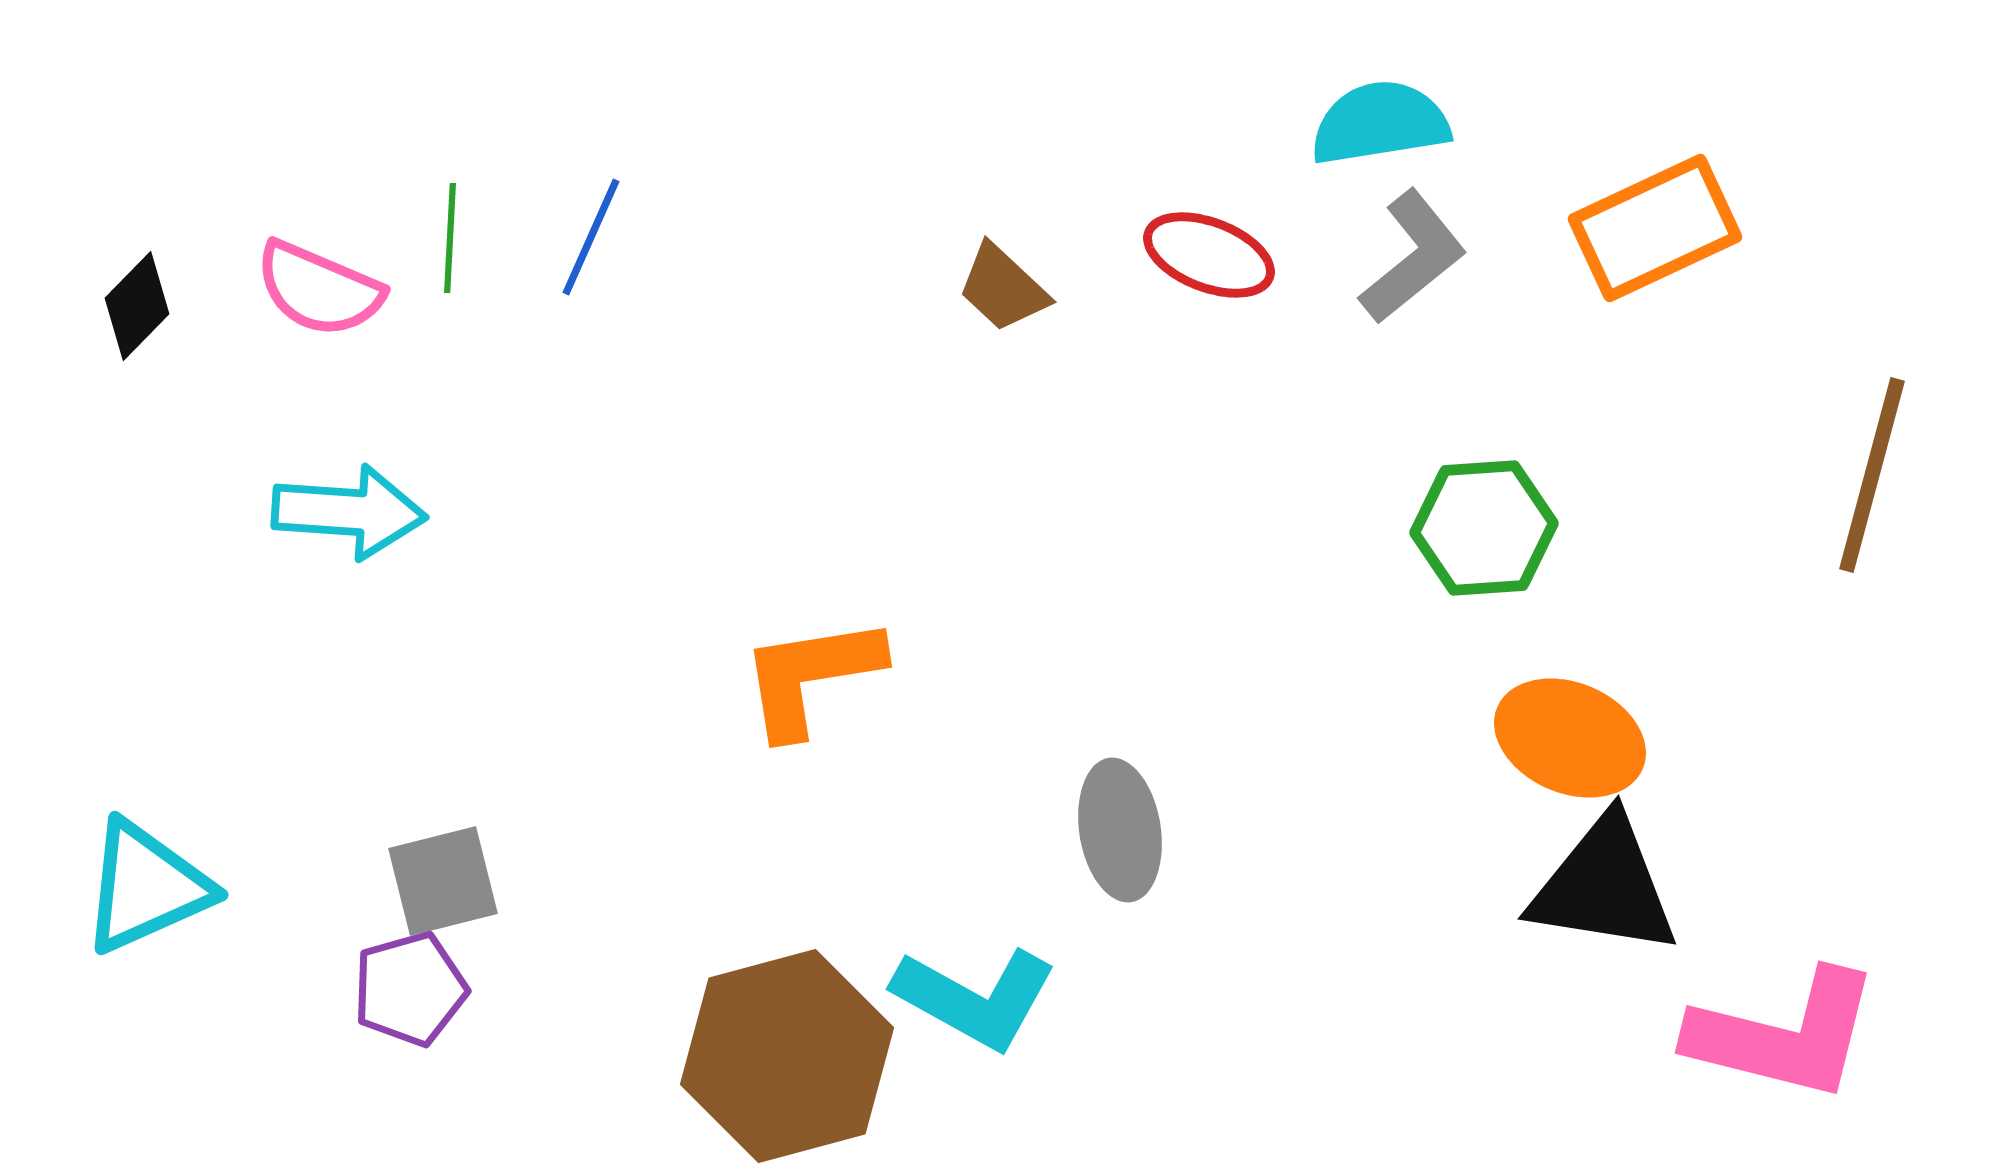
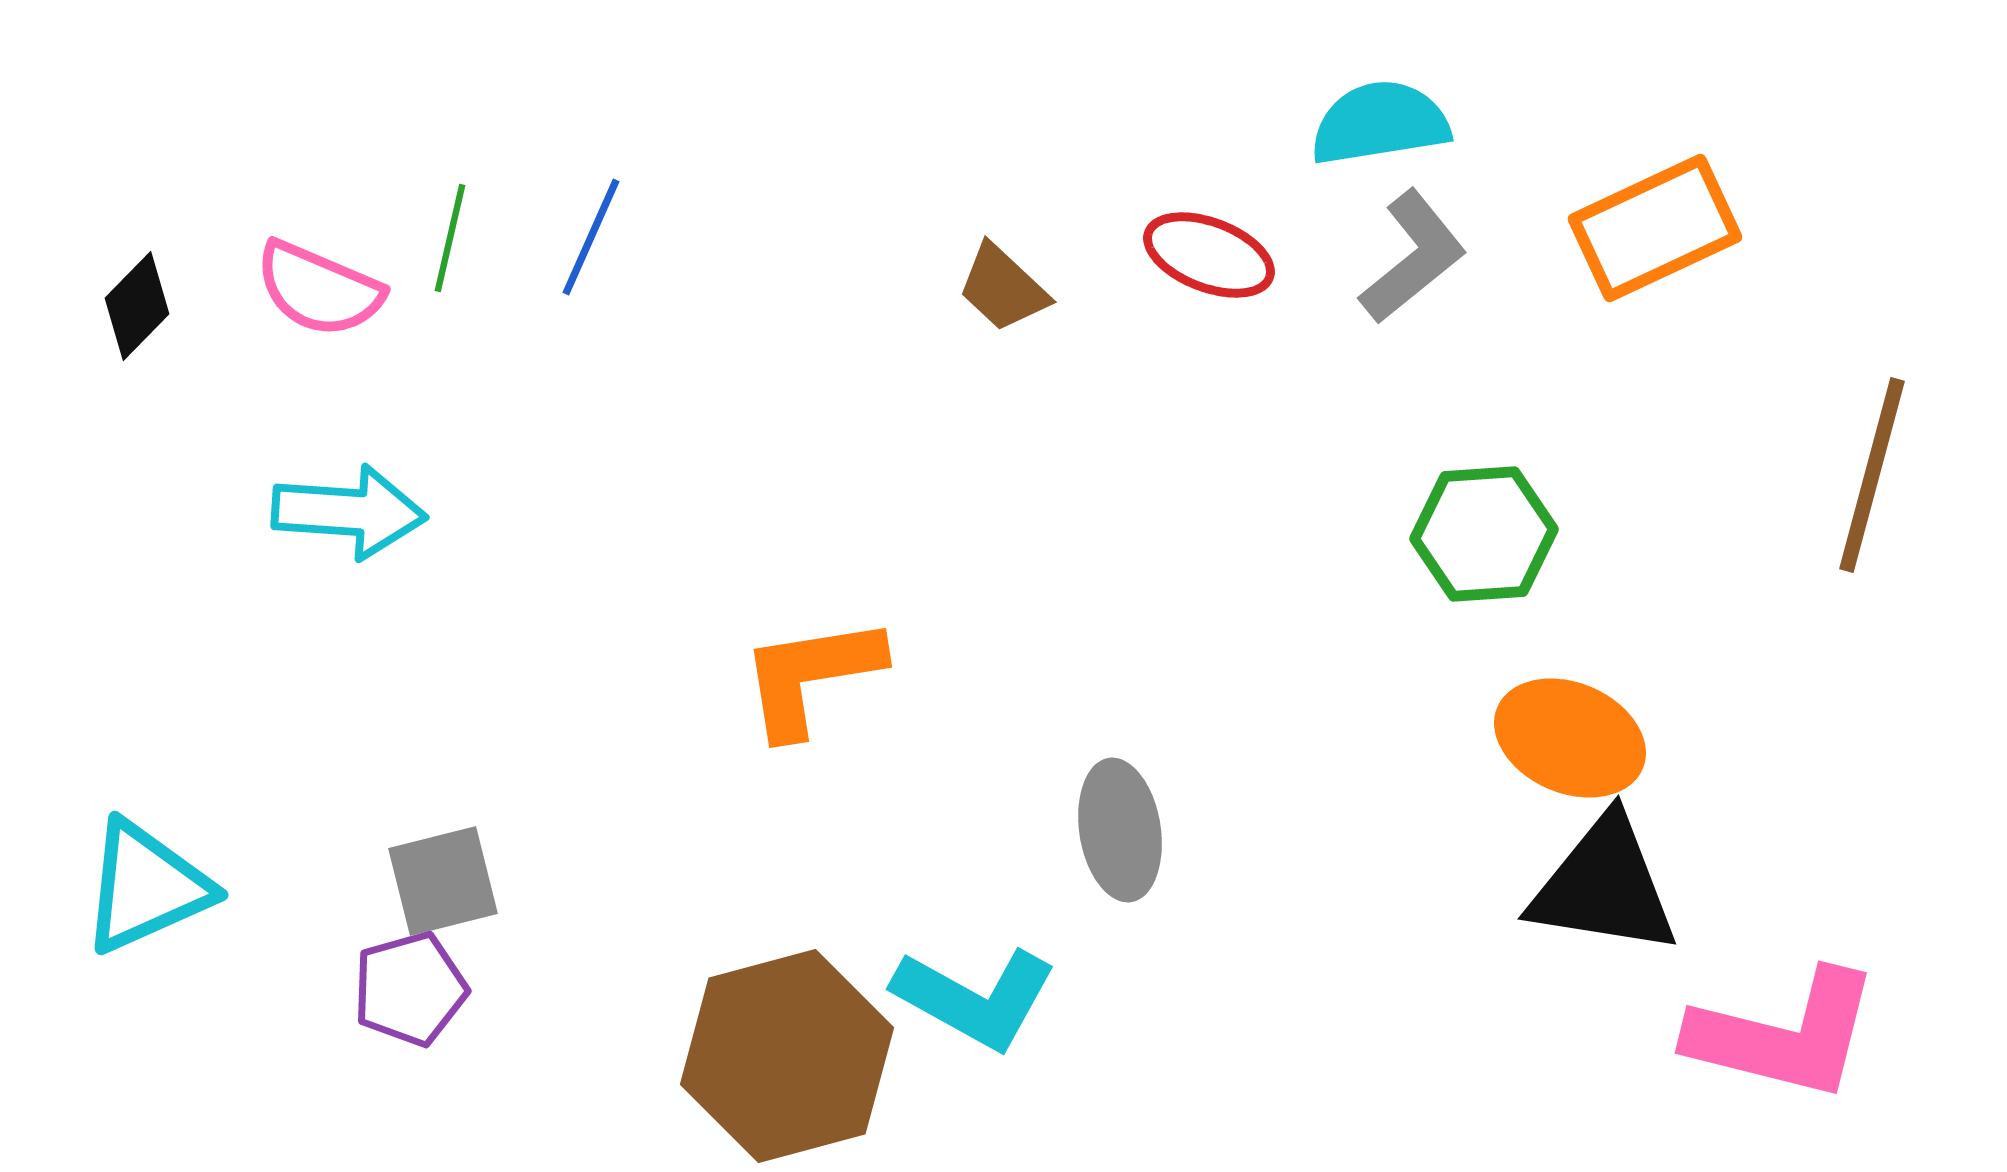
green line: rotated 10 degrees clockwise
green hexagon: moved 6 px down
